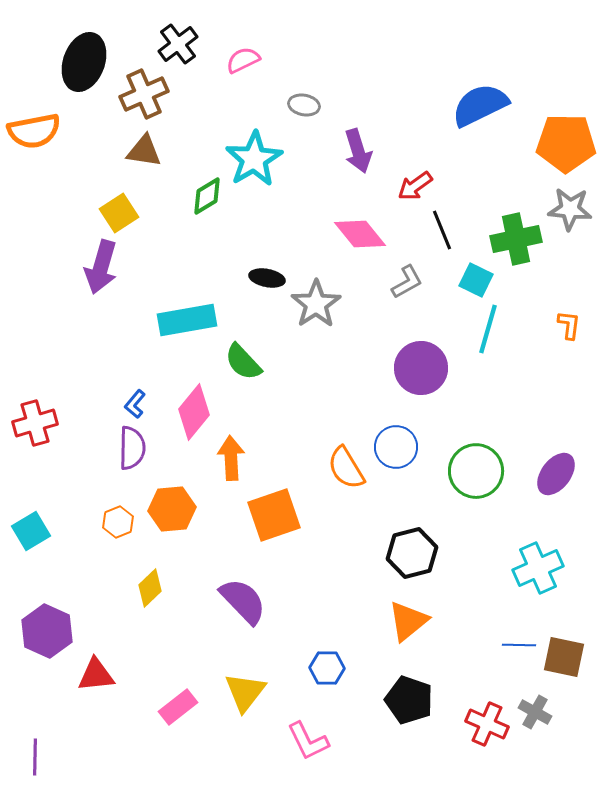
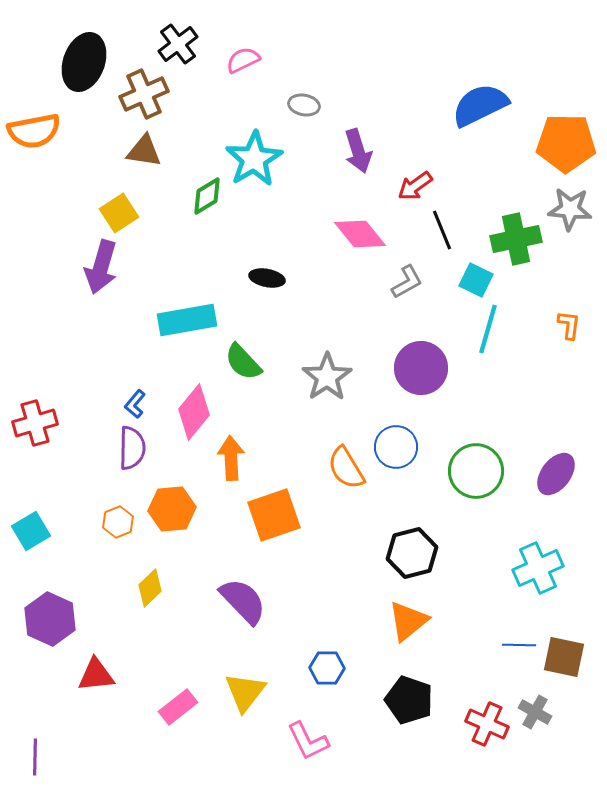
gray star at (316, 304): moved 11 px right, 73 px down
purple hexagon at (47, 631): moved 3 px right, 12 px up
